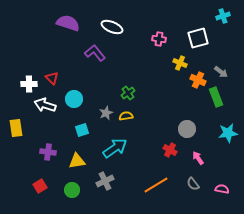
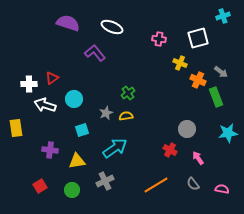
red triangle: rotated 40 degrees clockwise
purple cross: moved 2 px right, 2 px up
